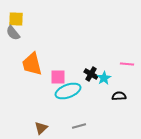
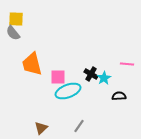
gray line: rotated 40 degrees counterclockwise
